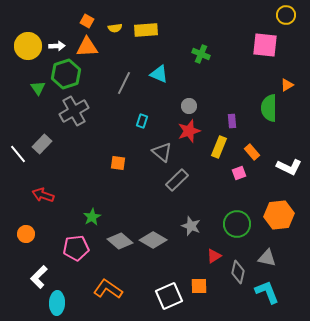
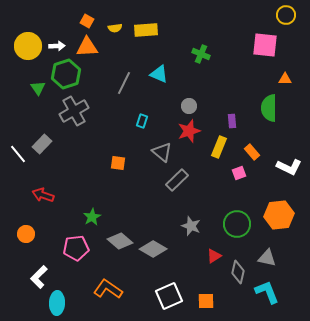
orange triangle at (287, 85): moved 2 px left, 6 px up; rotated 32 degrees clockwise
gray diamond at (153, 240): moved 9 px down
orange square at (199, 286): moved 7 px right, 15 px down
